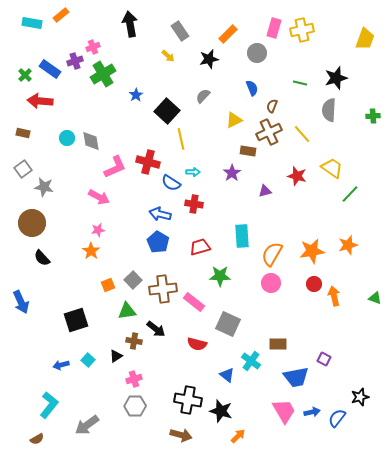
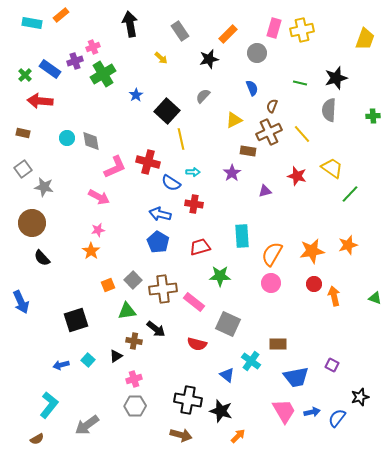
yellow arrow at (168, 56): moved 7 px left, 2 px down
purple square at (324, 359): moved 8 px right, 6 px down
